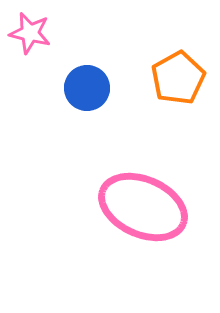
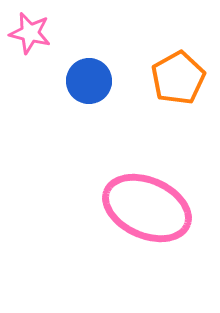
blue circle: moved 2 px right, 7 px up
pink ellipse: moved 4 px right, 1 px down
